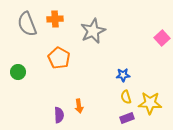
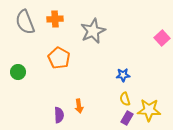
gray semicircle: moved 2 px left, 2 px up
yellow semicircle: moved 1 px left, 2 px down
yellow star: moved 1 px left, 7 px down
purple rectangle: rotated 40 degrees counterclockwise
